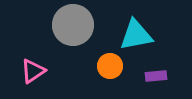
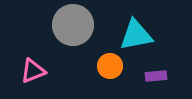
pink triangle: rotated 12 degrees clockwise
